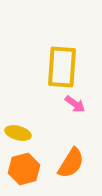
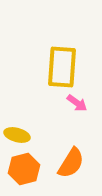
pink arrow: moved 2 px right, 1 px up
yellow ellipse: moved 1 px left, 2 px down
